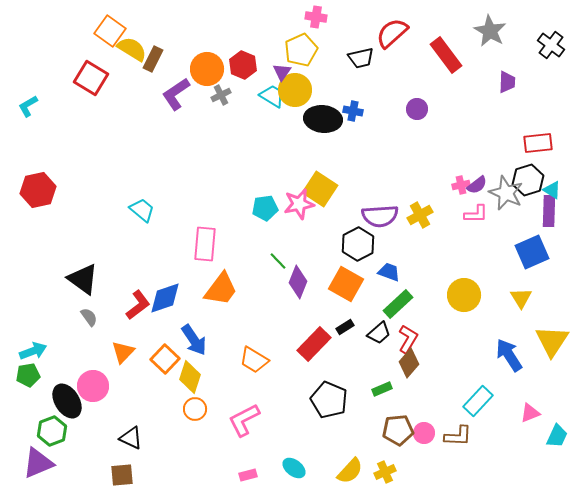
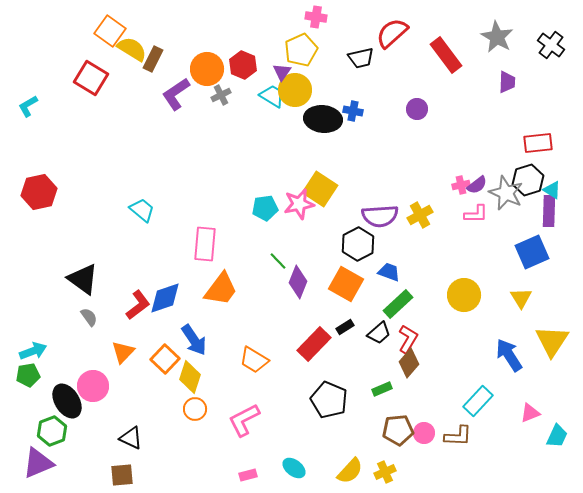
gray star at (490, 31): moved 7 px right, 6 px down
red hexagon at (38, 190): moved 1 px right, 2 px down
